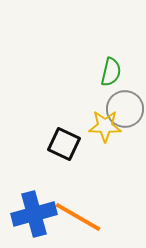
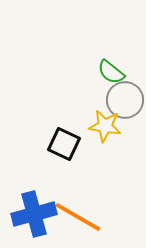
green semicircle: rotated 116 degrees clockwise
gray circle: moved 9 px up
yellow star: rotated 8 degrees clockwise
